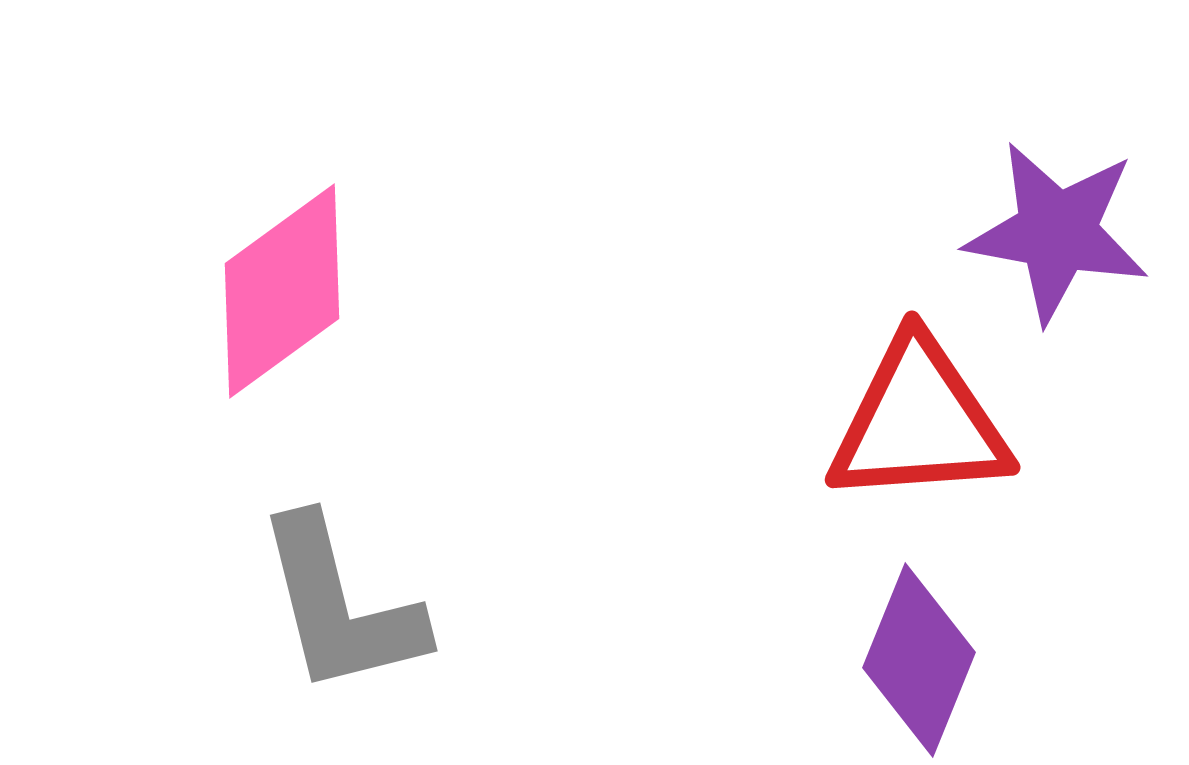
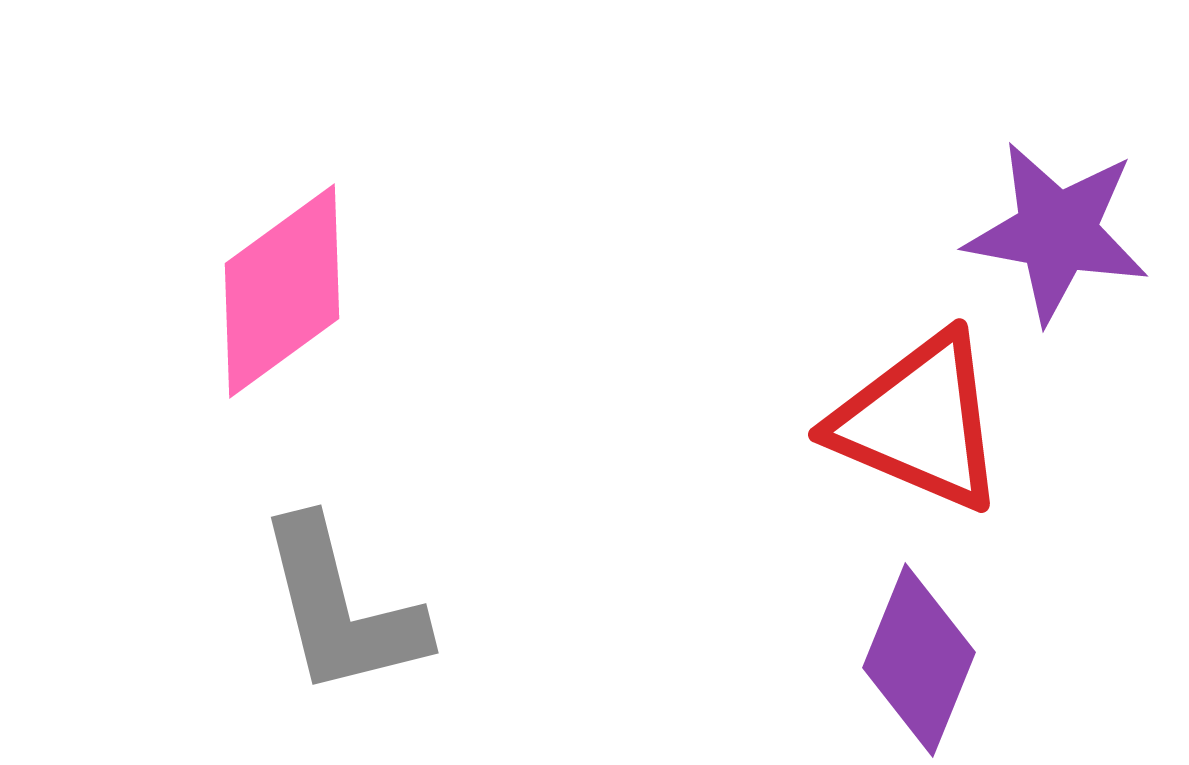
red triangle: rotated 27 degrees clockwise
gray L-shape: moved 1 px right, 2 px down
